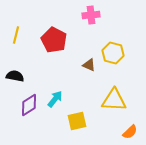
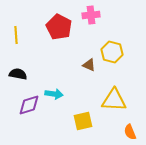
yellow line: rotated 18 degrees counterclockwise
red pentagon: moved 5 px right, 13 px up
yellow hexagon: moved 1 px left, 1 px up
black semicircle: moved 3 px right, 2 px up
cyan arrow: moved 1 px left, 5 px up; rotated 60 degrees clockwise
purple diamond: rotated 15 degrees clockwise
yellow square: moved 6 px right
orange semicircle: rotated 112 degrees clockwise
